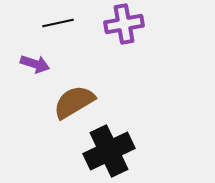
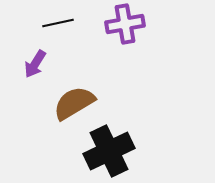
purple cross: moved 1 px right
purple arrow: rotated 104 degrees clockwise
brown semicircle: moved 1 px down
